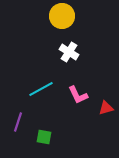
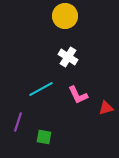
yellow circle: moved 3 px right
white cross: moved 1 px left, 5 px down
